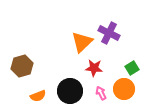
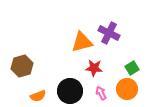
orange triangle: rotated 30 degrees clockwise
orange circle: moved 3 px right
